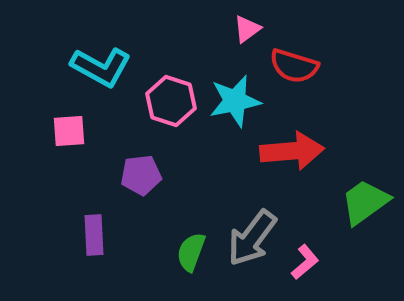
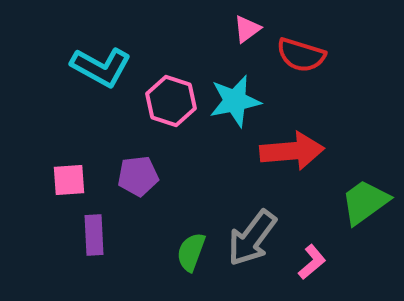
red semicircle: moved 7 px right, 11 px up
pink square: moved 49 px down
purple pentagon: moved 3 px left, 1 px down
pink L-shape: moved 7 px right
